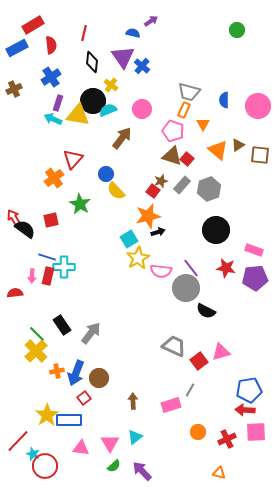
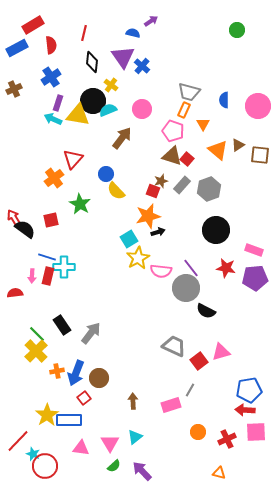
red square at (153, 191): rotated 16 degrees counterclockwise
